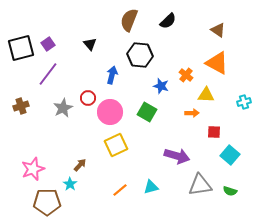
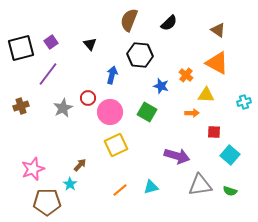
black semicircle: moved 1 px right, 2 px down
purple square: moved 3 px right, 2 px up
